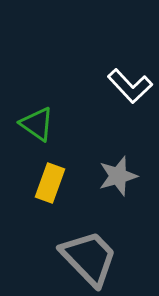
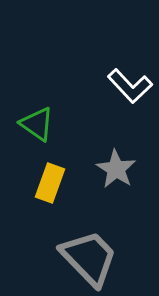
gray star: moved 2 px left, 7 px up; rotated 24 degrees counterclockwise
